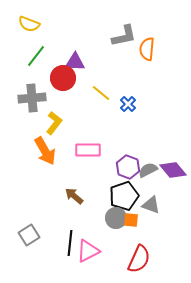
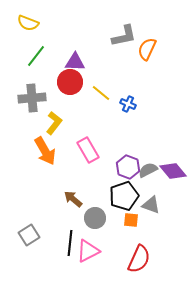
yellow semicircle: moved 1 px left, 1 px up
orange semicircle: rotated 20 degrees clockwise
red circle: moved 7 px right, 4 px down
blue cross: rotated 21 degrees counterclockwise
pink rectangle: rotated 60 degrees clockwise
purple diamond: moved 1 px down
brown arrow: moved 1 px left, 3 px down
gray circle: moved 21 px left
